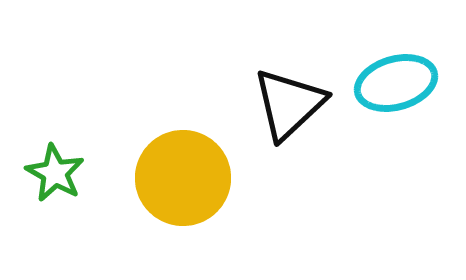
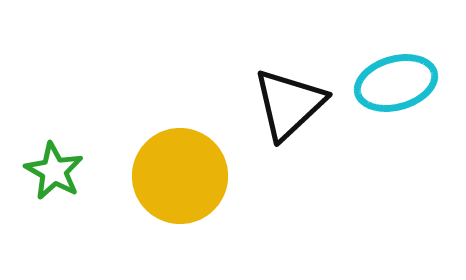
green star: moved 1 px left, 2 px up
yellow circle: moved 3 px left, 2 px up
